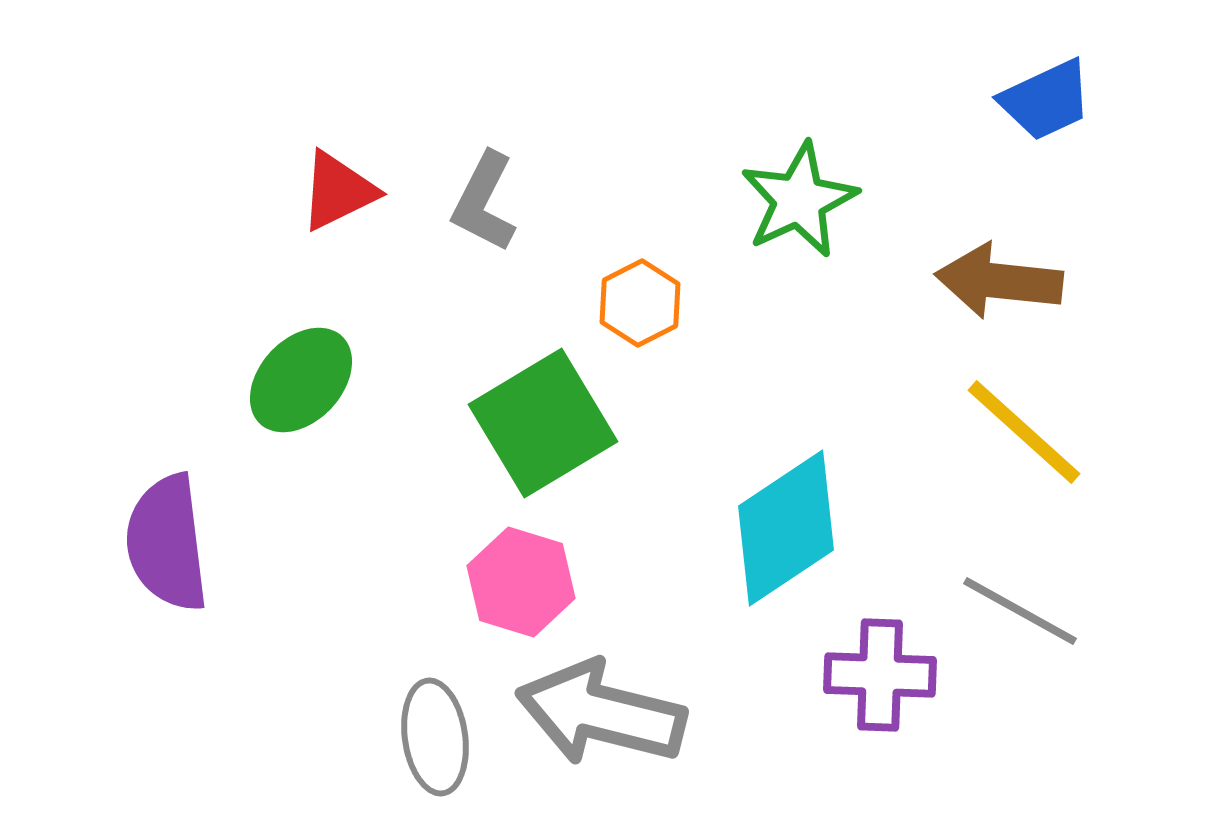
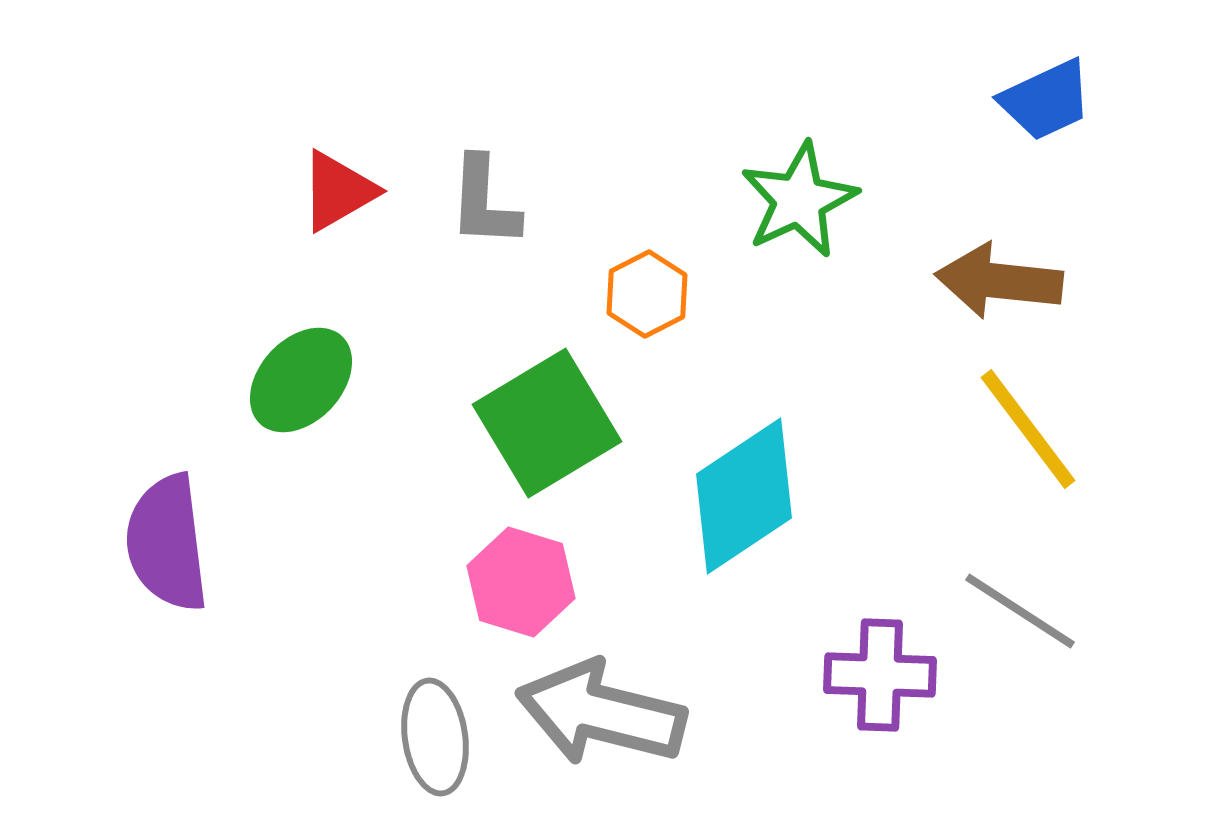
red triangle: rotated 4 degrees counterclockwise
gray L-shape: rotated 24 degrees counterclockwise
orange hexagon: moved 7 px right, 9 px up
green square: moved 4 px right
yellow line: moved 4 px right, 3 px up; rotated 11 degrees clockwise
cyan diamond: moved 42 px left, 32 px up
gray line: rotated 4 degrees clockwise
